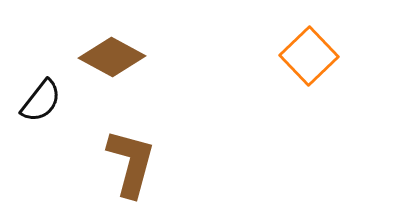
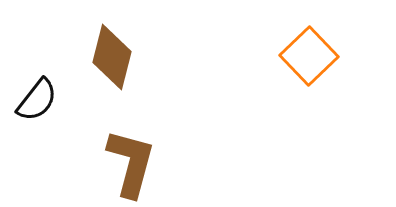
brown diamond: rotated 76 degrees clockwise
black semicircle: moved 4 px left, 1 px up
